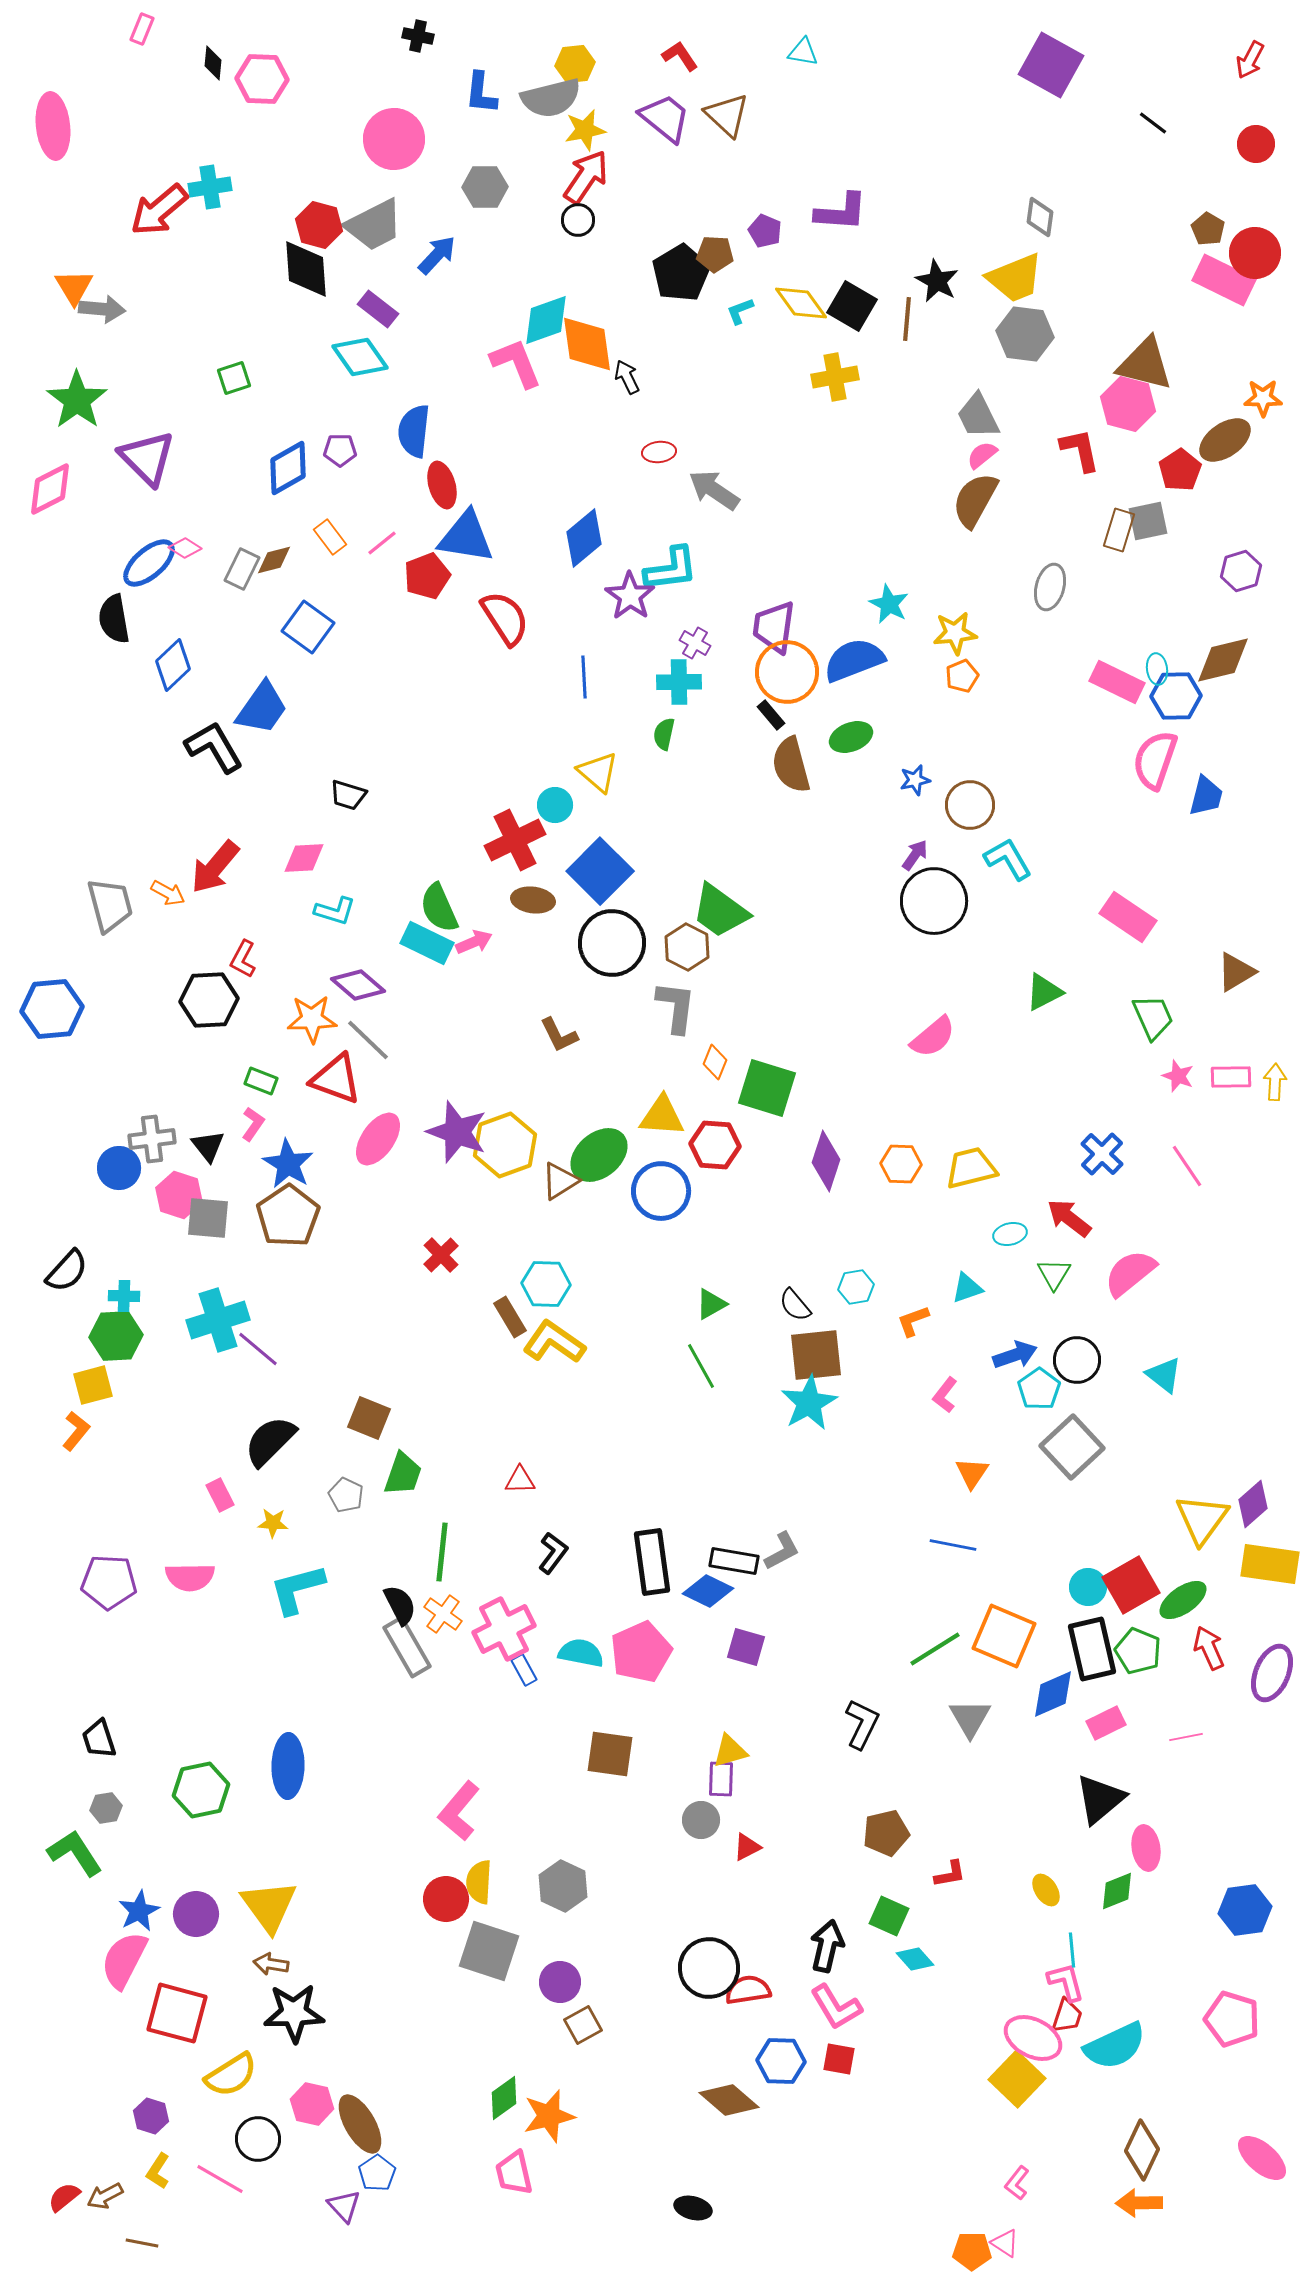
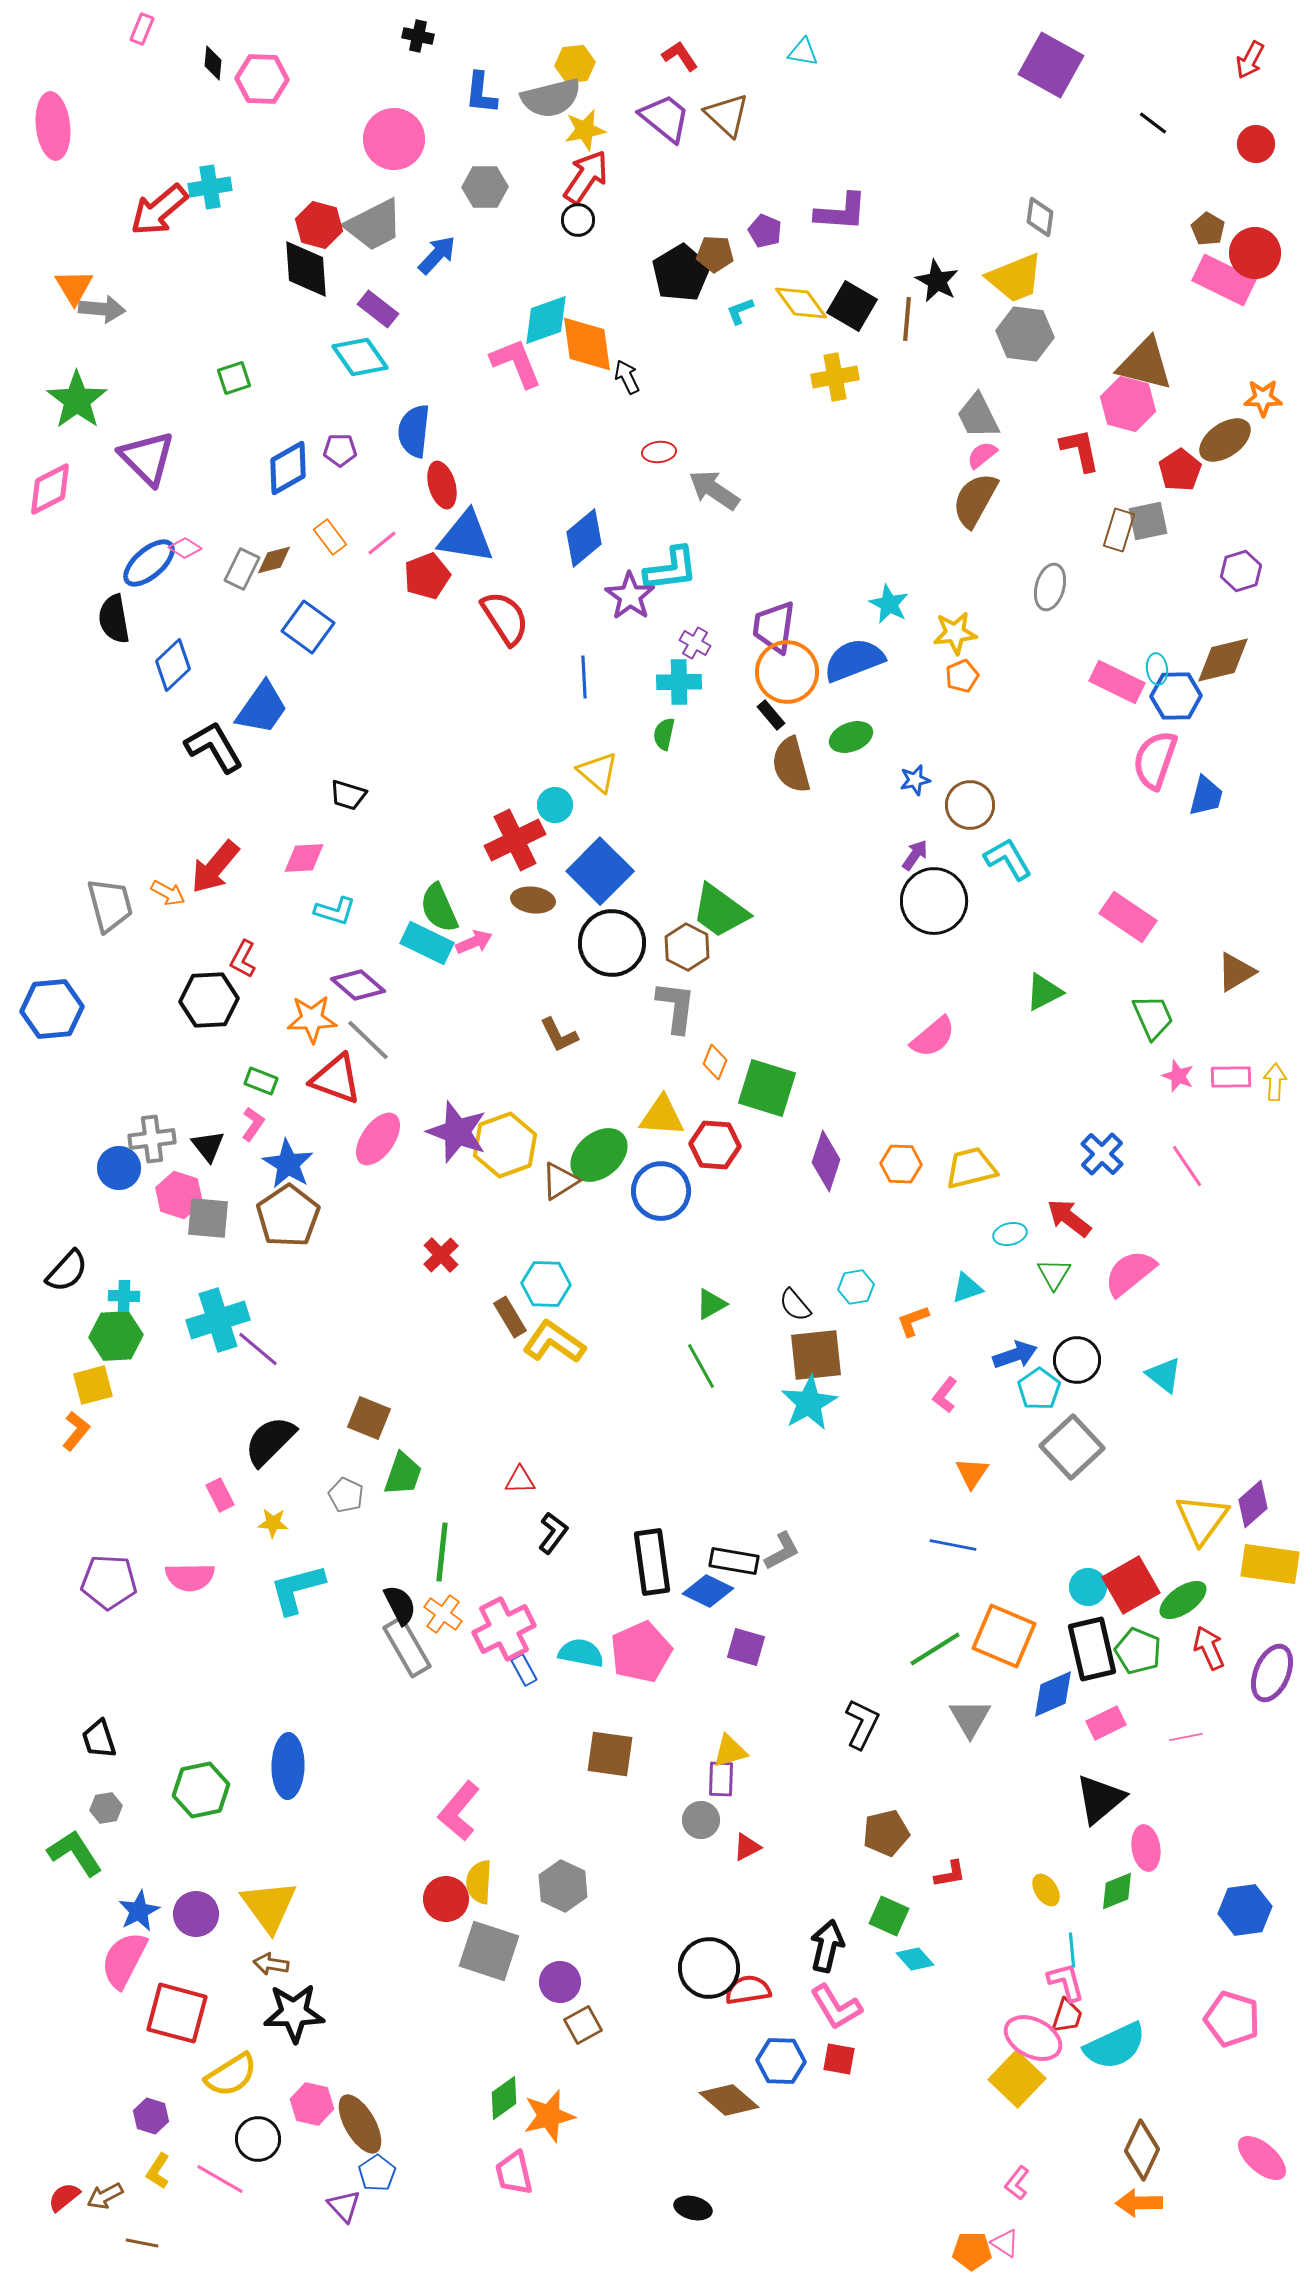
black L-shape at (553, 1553): moved 20 px up
